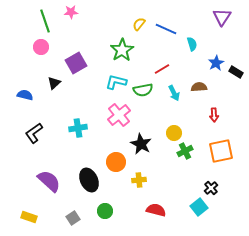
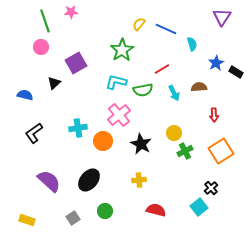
orange square: rotated 20 degrees counterclockwise
orange circle: moved 13 px left, 21 px up
black ellipse: rotated 65 degrees clockwise
yellow rectangle: moved 2 px left, 3 px down
